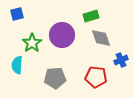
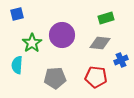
green rectangle: moved 15 px right, 2 px down
gray diamond: moved 1 px left, 5 px down; rotated 65 degrees counterclockwise
